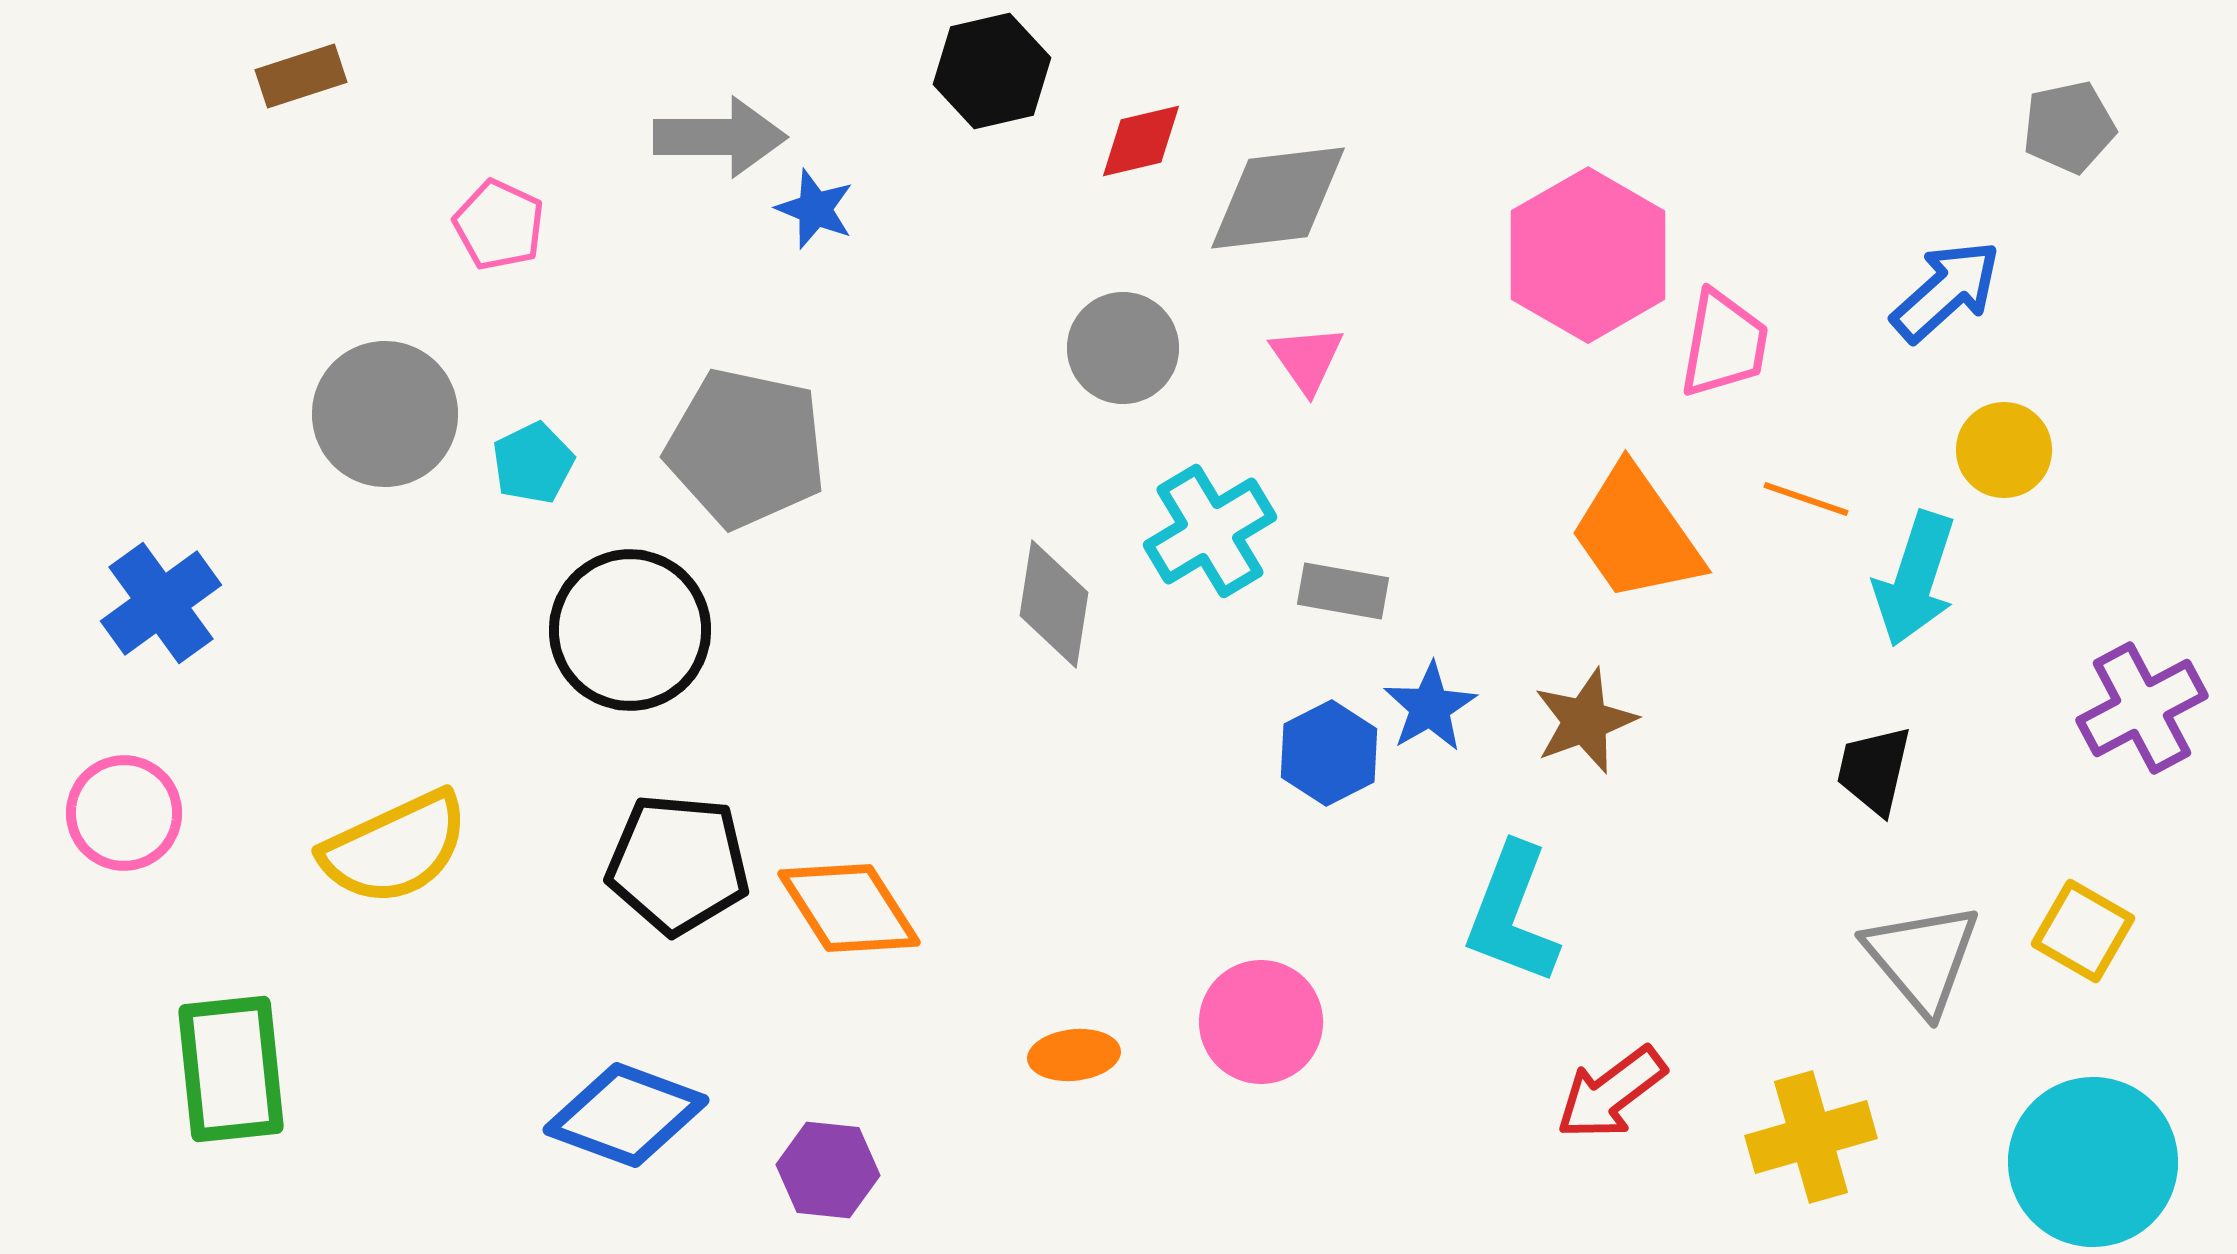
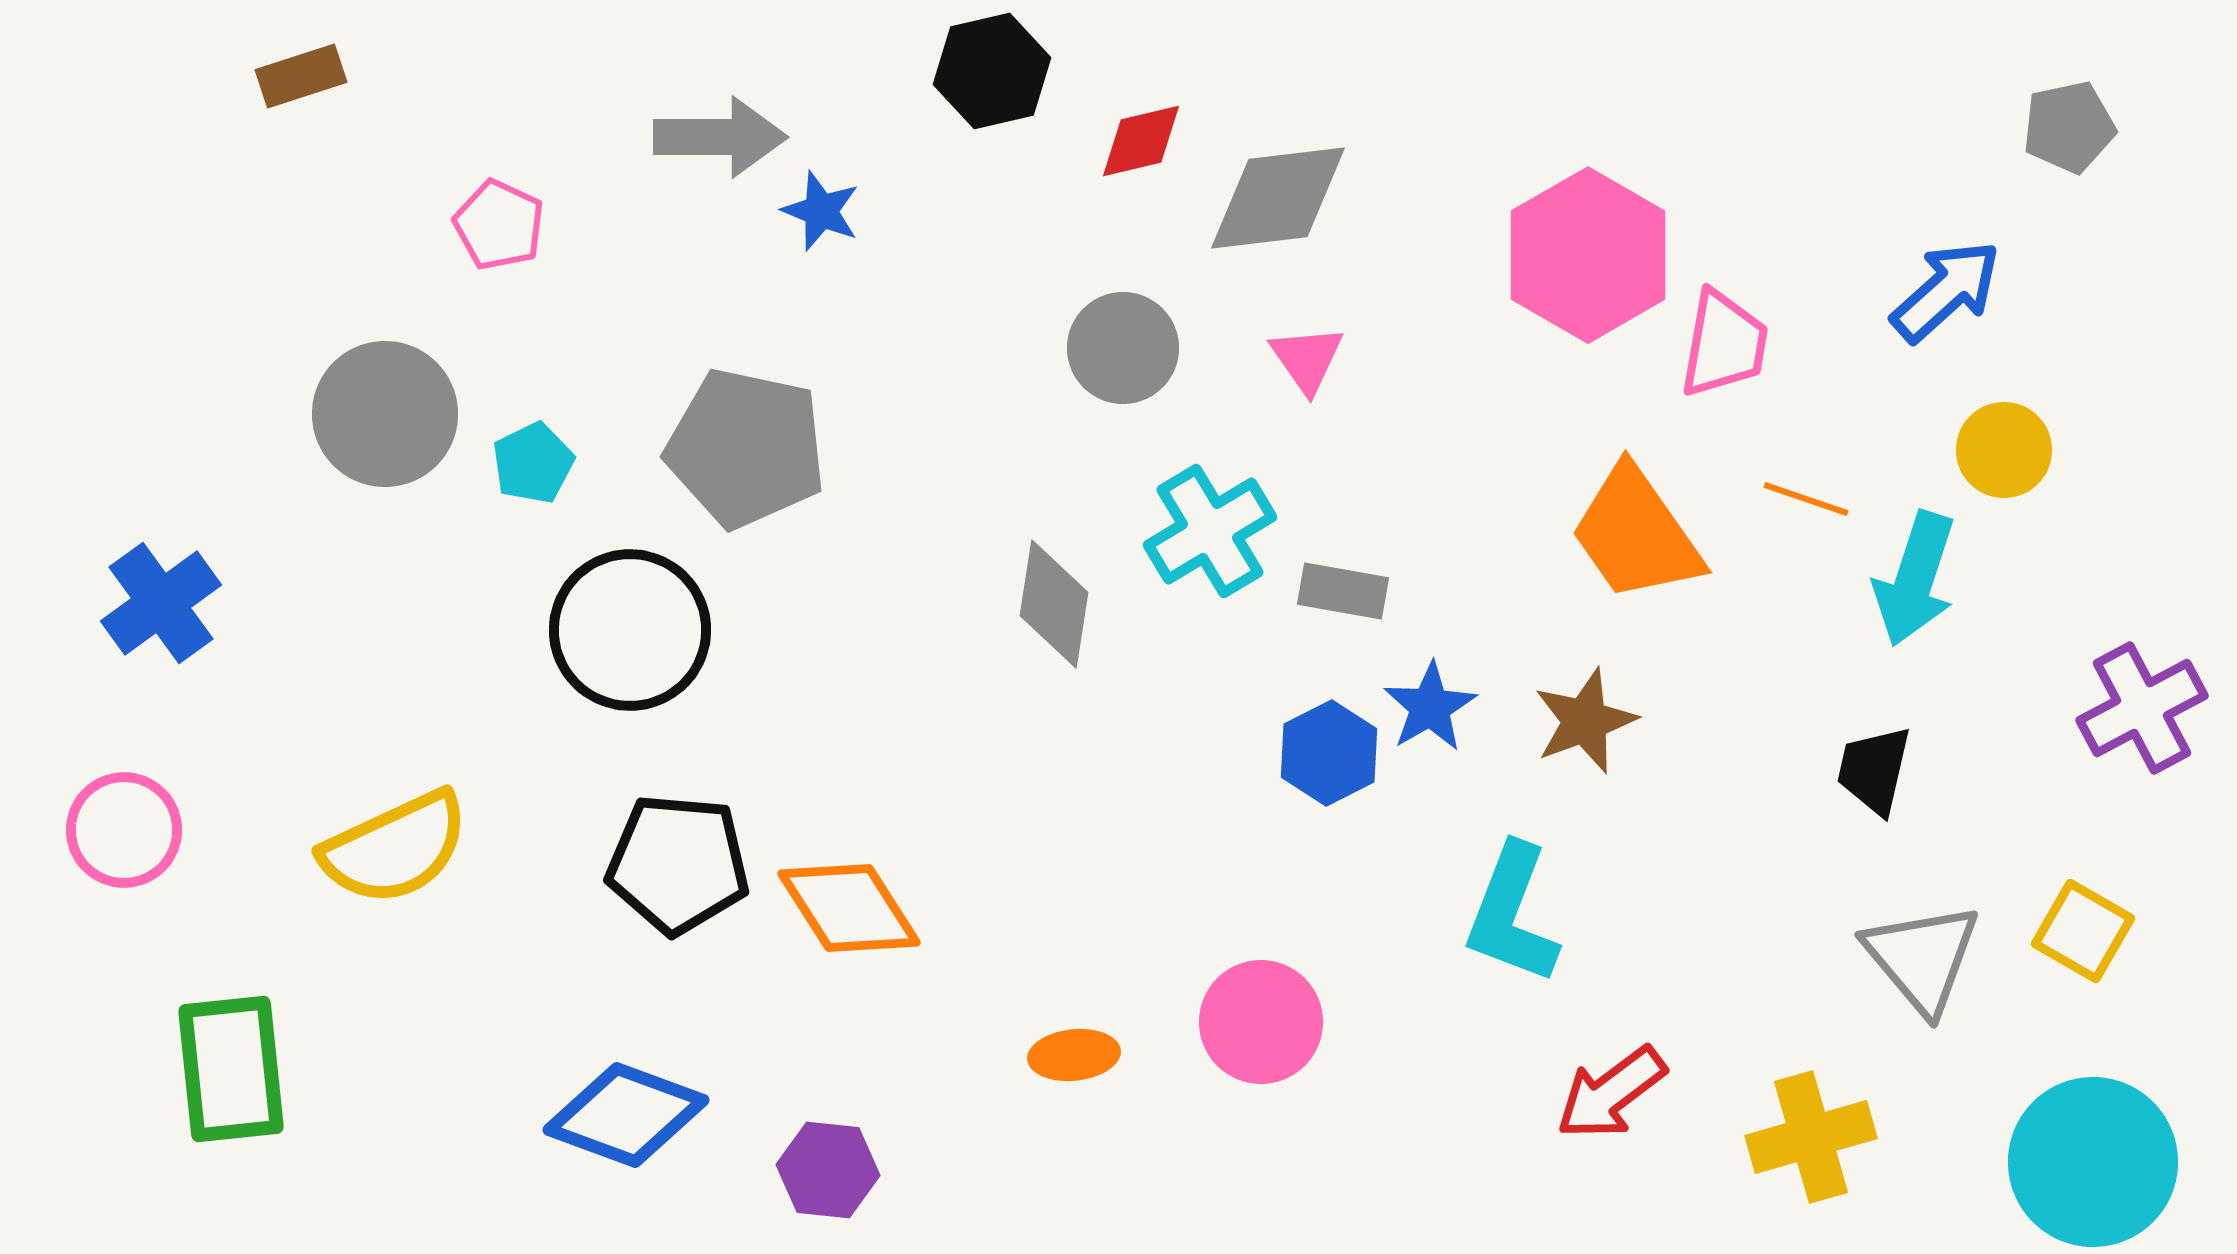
blue star at (815, 209): moved 6 px right, 2 px down
pink circle at (124, 813): moved 17 px down
